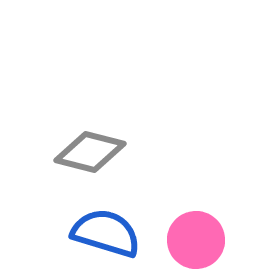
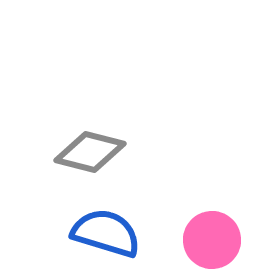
pink circle: moved 16 px right
